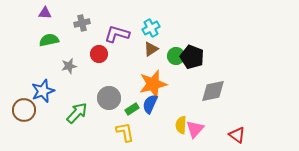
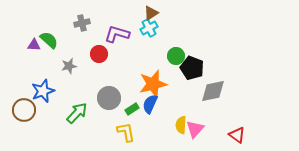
purple triangle: moved 11 px left, 32 px down
cyan cross: moved 2 px left
green semicircle: rotated 54 degrees clockwise
brown triangle: moved 36 px up
black pentagon: moved 11 px down
yellow L-shape: moved 1 px right
